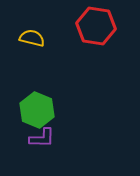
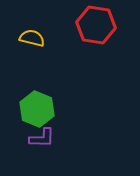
red hexagon: moved 1 px up
green hexagon: moved 1 px up
